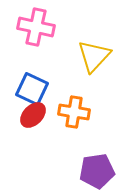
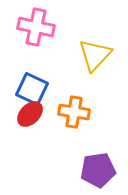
yellow triangle: moved 1 px right, 1 px up
red ellipse: moved 3 px left, 1 px up
purple pentagon: moved 1 px right, 1 px up
